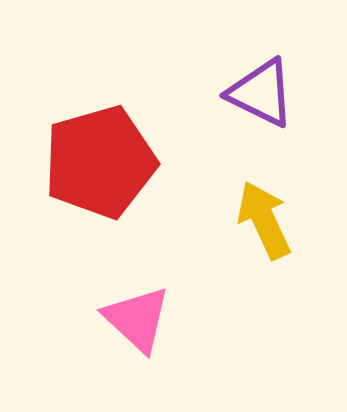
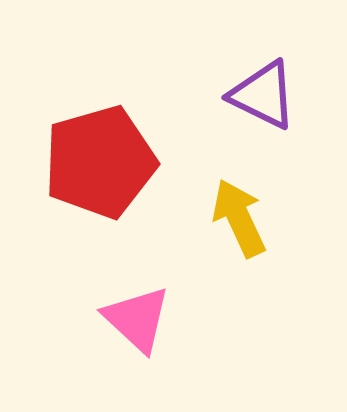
purple triangle: moved 2 px right, 2 px down
yellow arrow: moved 25 px left, 2 px up
